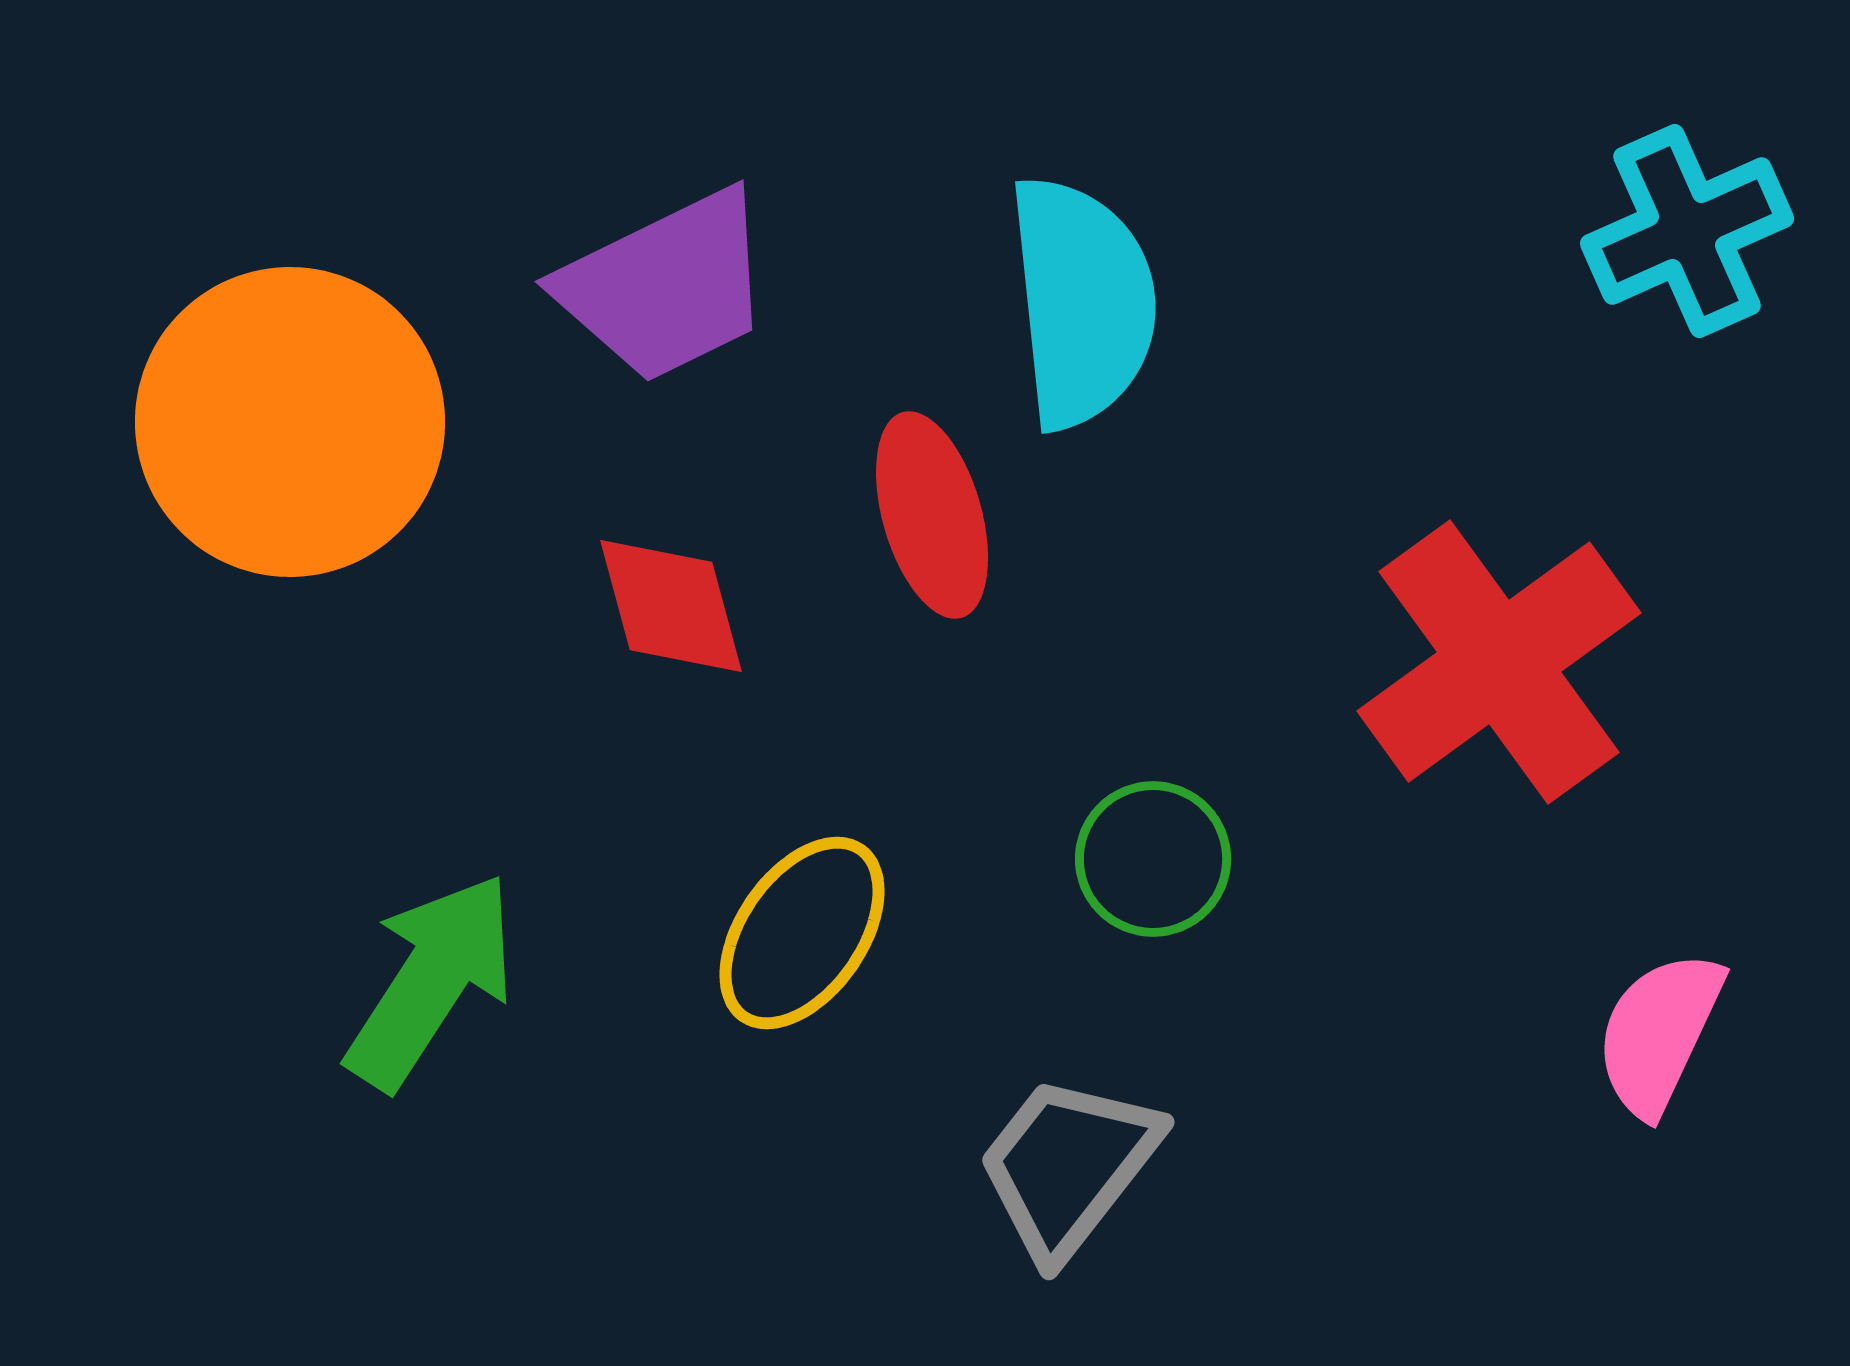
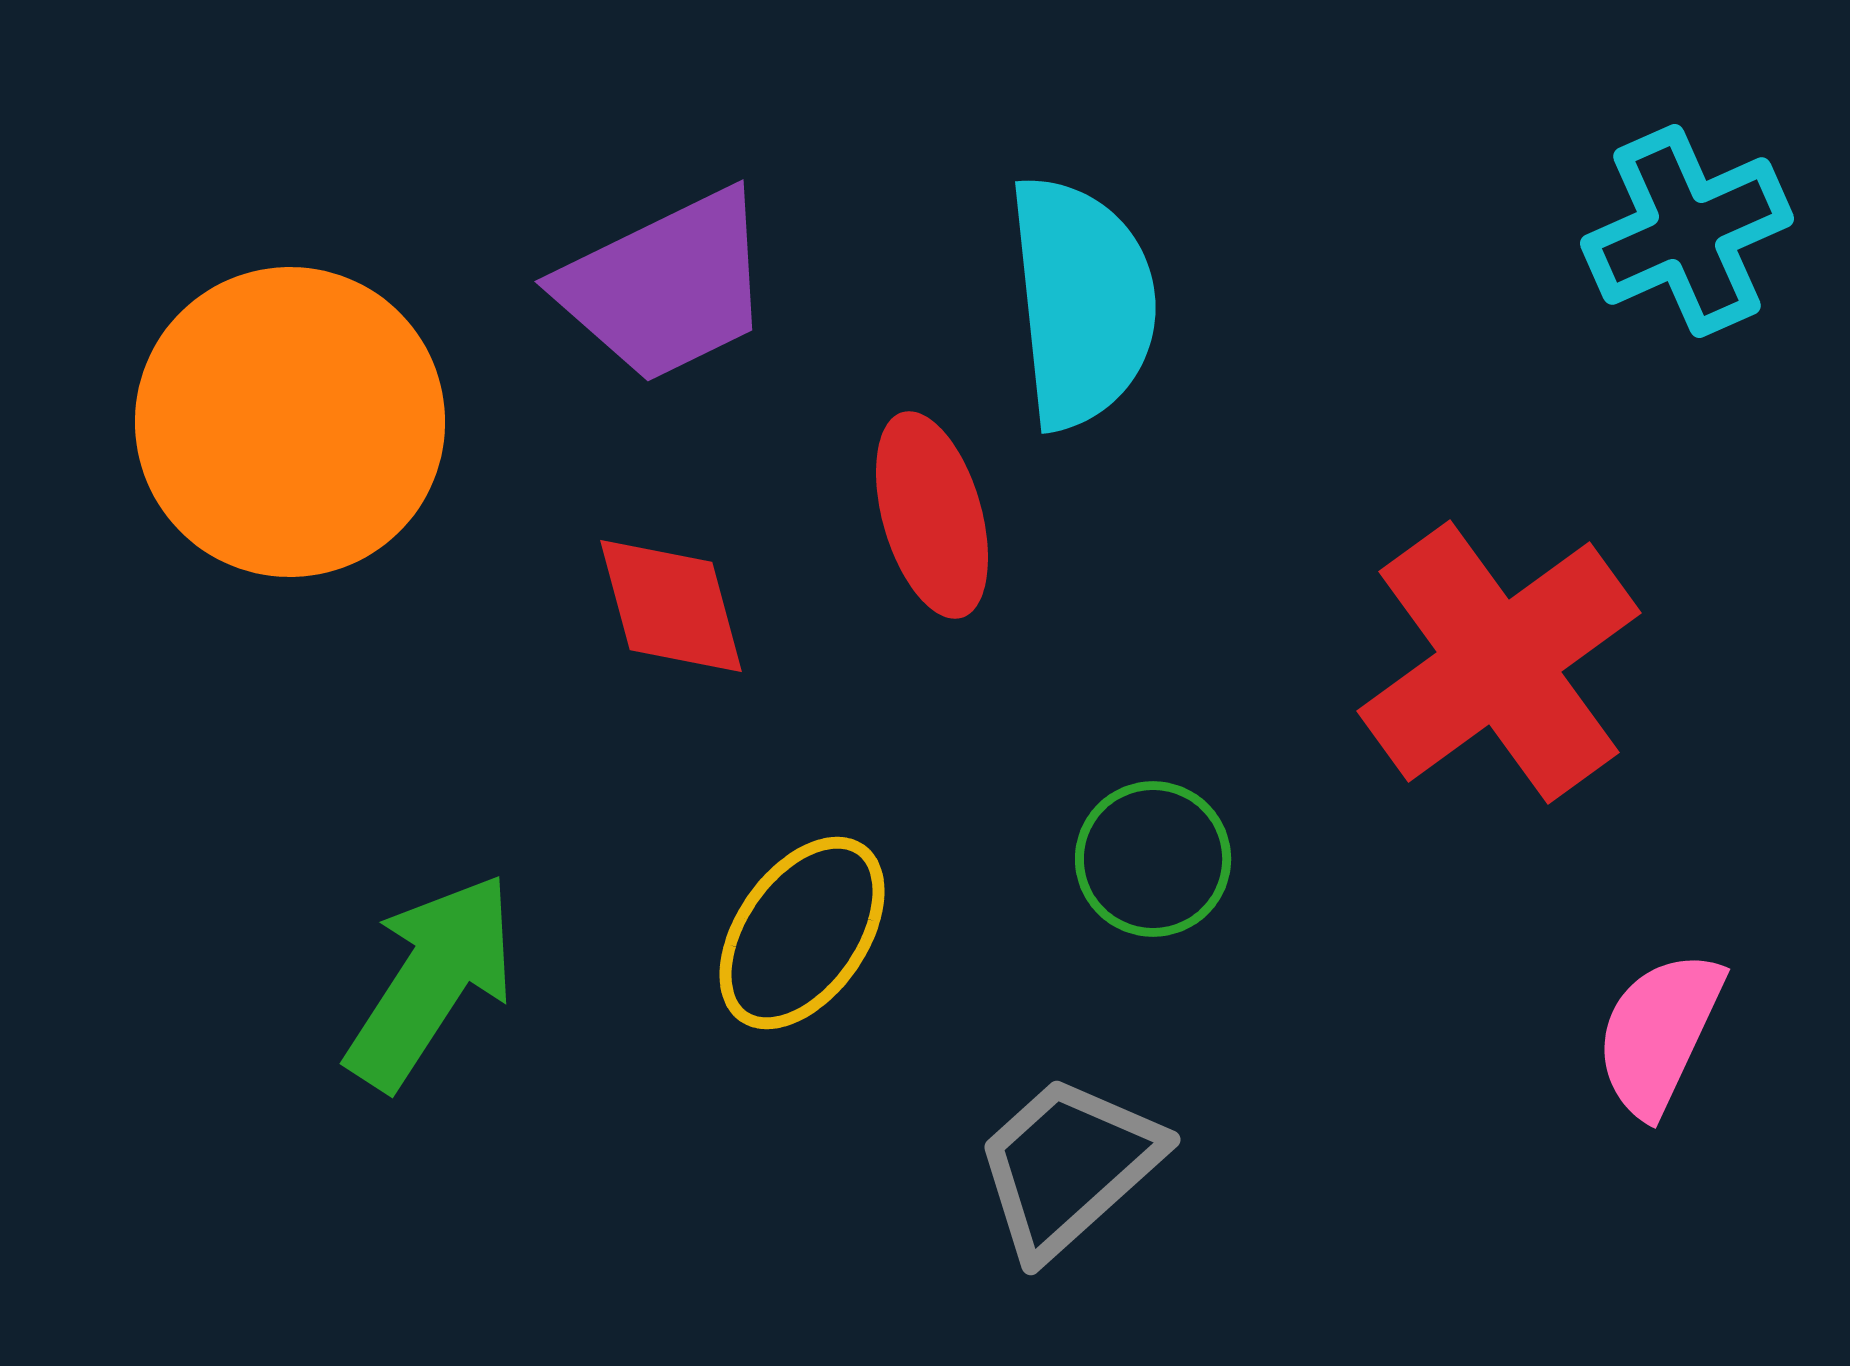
gray trapezoid: rotated 10 degrees clockwise
